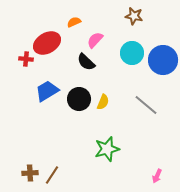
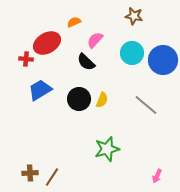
blue trapezoid: moved 7 px left, 1 px up
yellow semicircle: moved 1 px left, 2 px up
brown line: moved 2 px down
